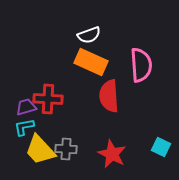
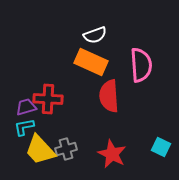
white semicircle: moved 6 px right
gray cross: rotated 20 degrees counterclockwise
